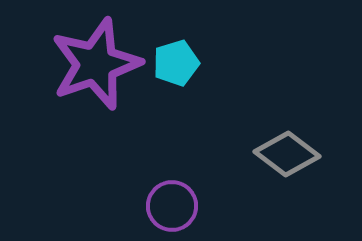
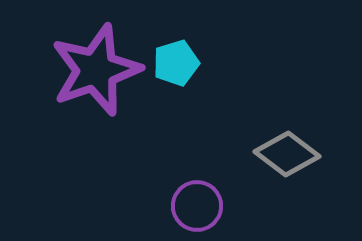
purple star: moved 6 px down
purple circle: moved 25 px right
